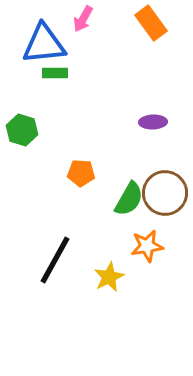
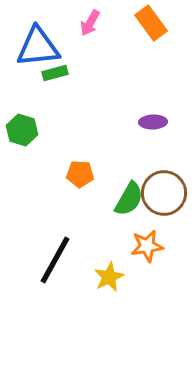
pink arrow: moved 7 px right, 4 px down
blue triangle: moved 6 px left, 3 px down
green rectangle: rotated 15 degrees counterclockwise
orange pentagon: moved 1 px left, 1 px down
brown circle: moved 1 px left
